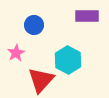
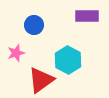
pink star: rotated 12 degrees clockwise
red triangle: rotated 12 degrees clockwise
